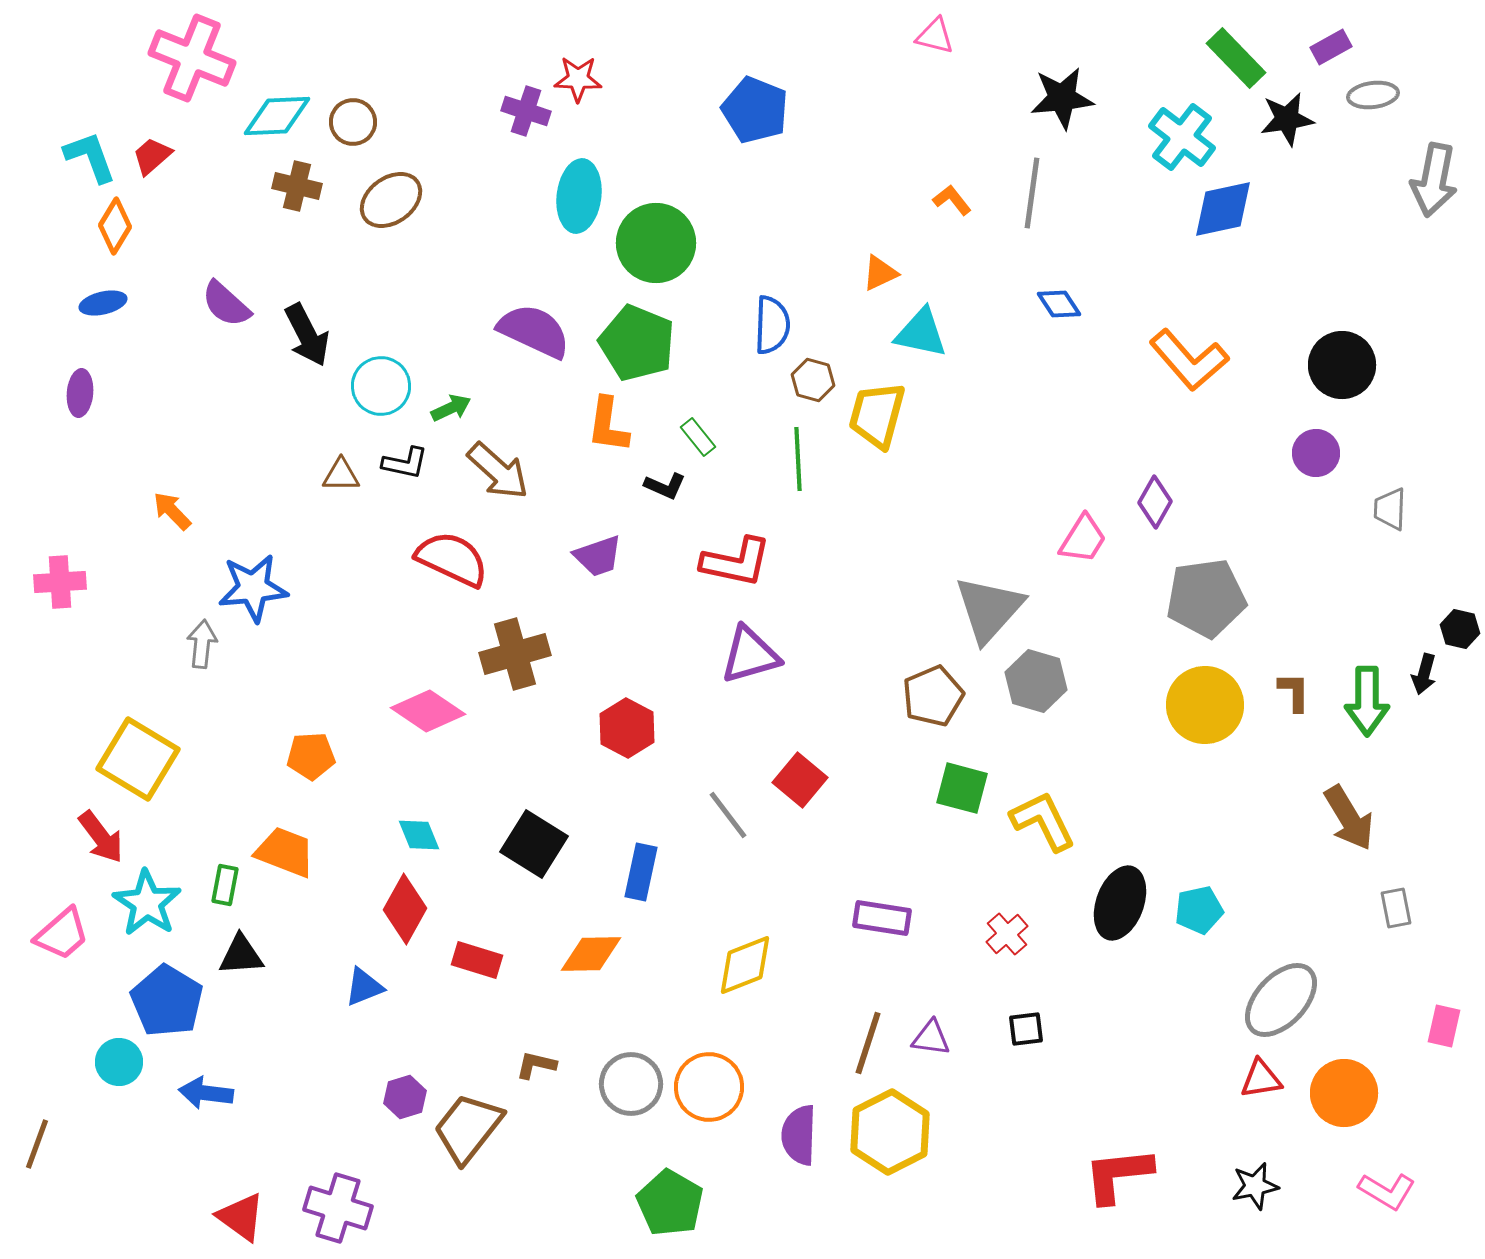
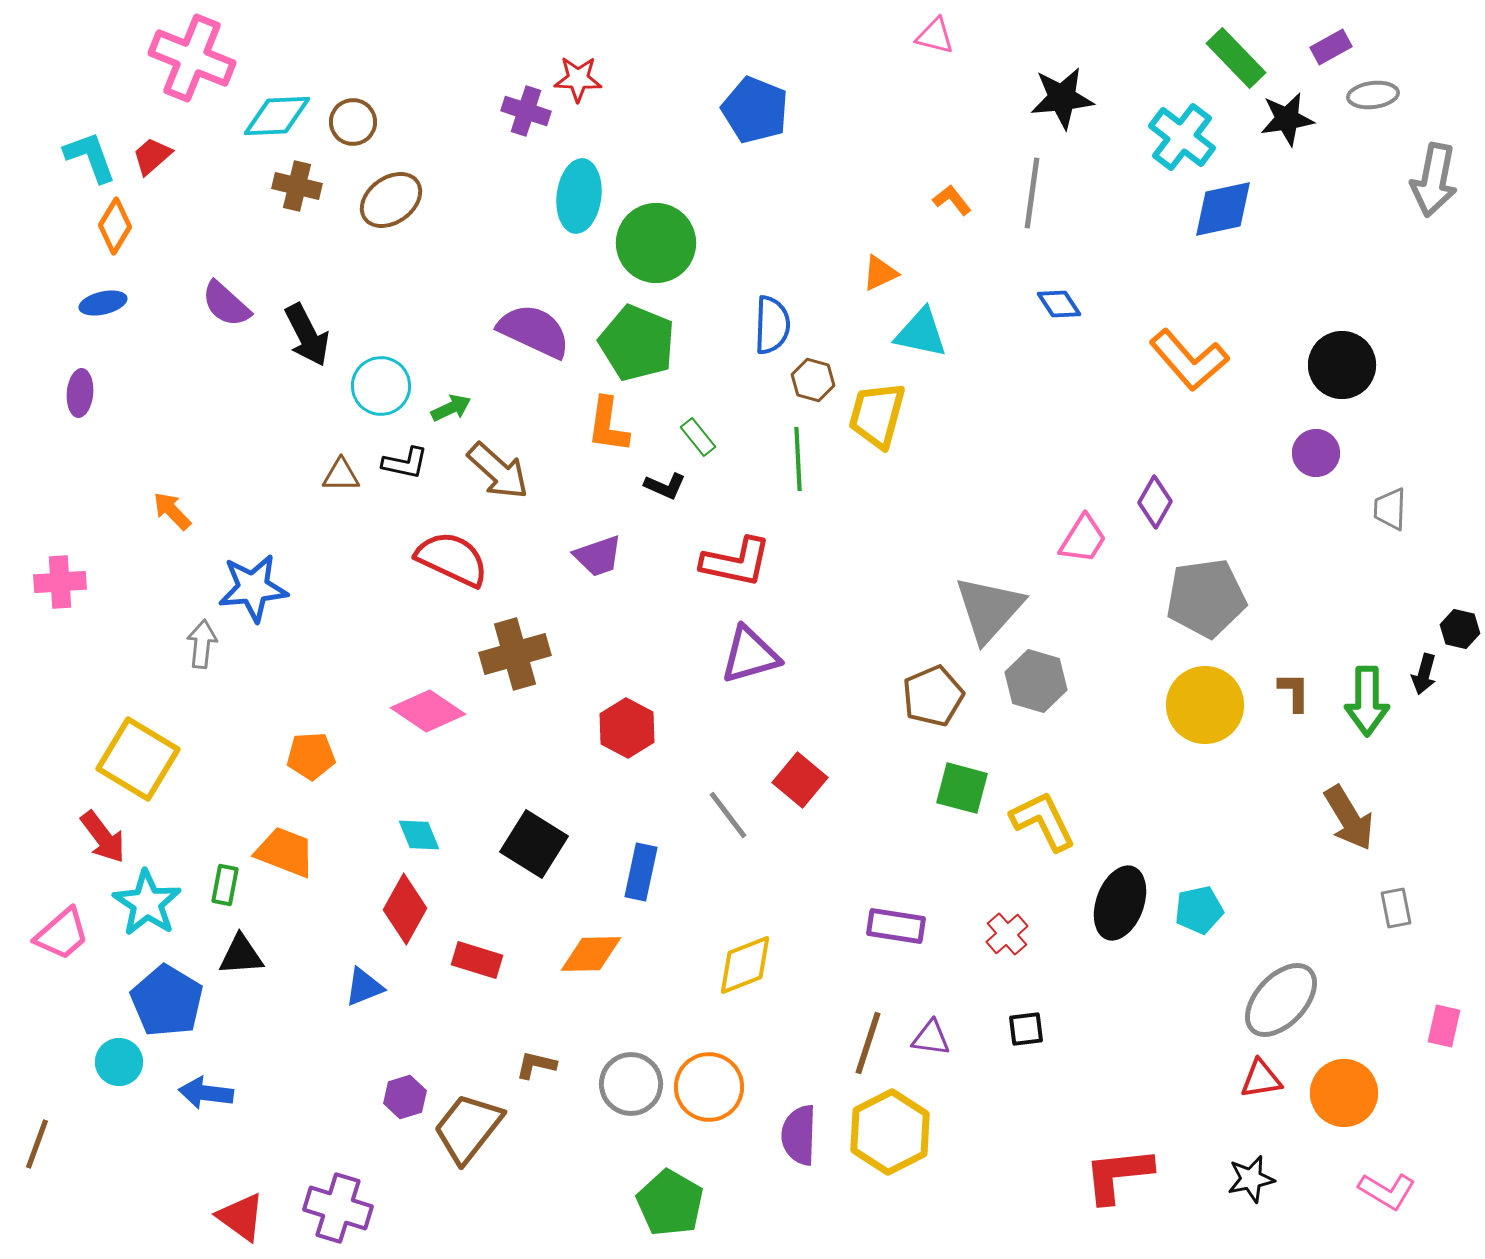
red arrow at (101, 837): moved 2 px right
purple rectangle at (882, 918): moved 14 px right, 8 px down
black star at (1255, 1186): moved 4 px left, 7 px up
